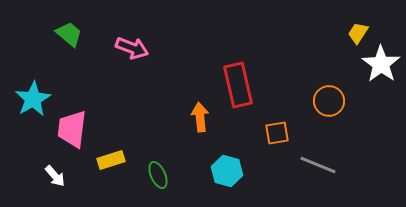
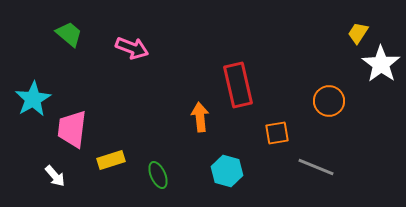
gray line: moved 2 px left, 2 px down
